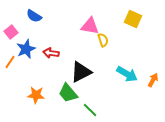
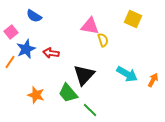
black triangle: moved 3 px right, 3 px down; rotated 20 degrees counterclockwise
orange star: rotated 12 degrees clockwise
